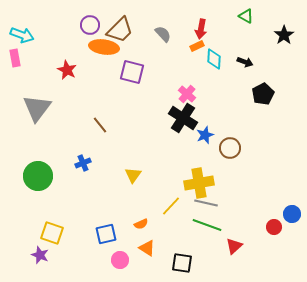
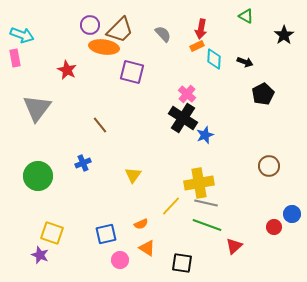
brown circle: moved 39 px right, 18 px down
